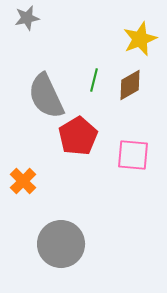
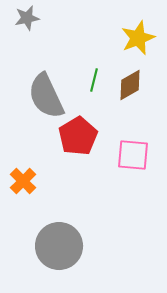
yellow star: moved 2 px left, 1 px up
gray circle: moved 2 px left, 2 px down
